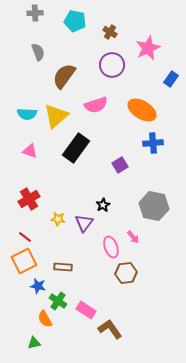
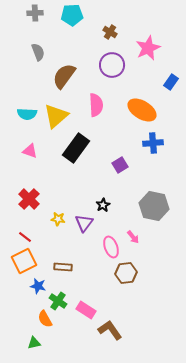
cyan pentagon: moved 3 px left, 6 px up; rotated 15 degrees counterclockwise
blue rectangle: moved 3 px down
pink semicircle: rotated 75 degrees counterclockwise
red cross: rotated 15 degrees counterclockwise
brown L-shape: moved 1 px down
